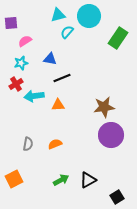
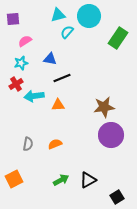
purple square: moved 2 px right, 4 px up
